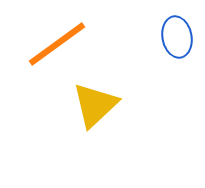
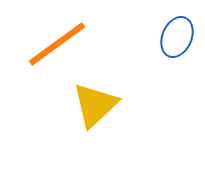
blue ellipse: rotated 33 degrees clockwise
